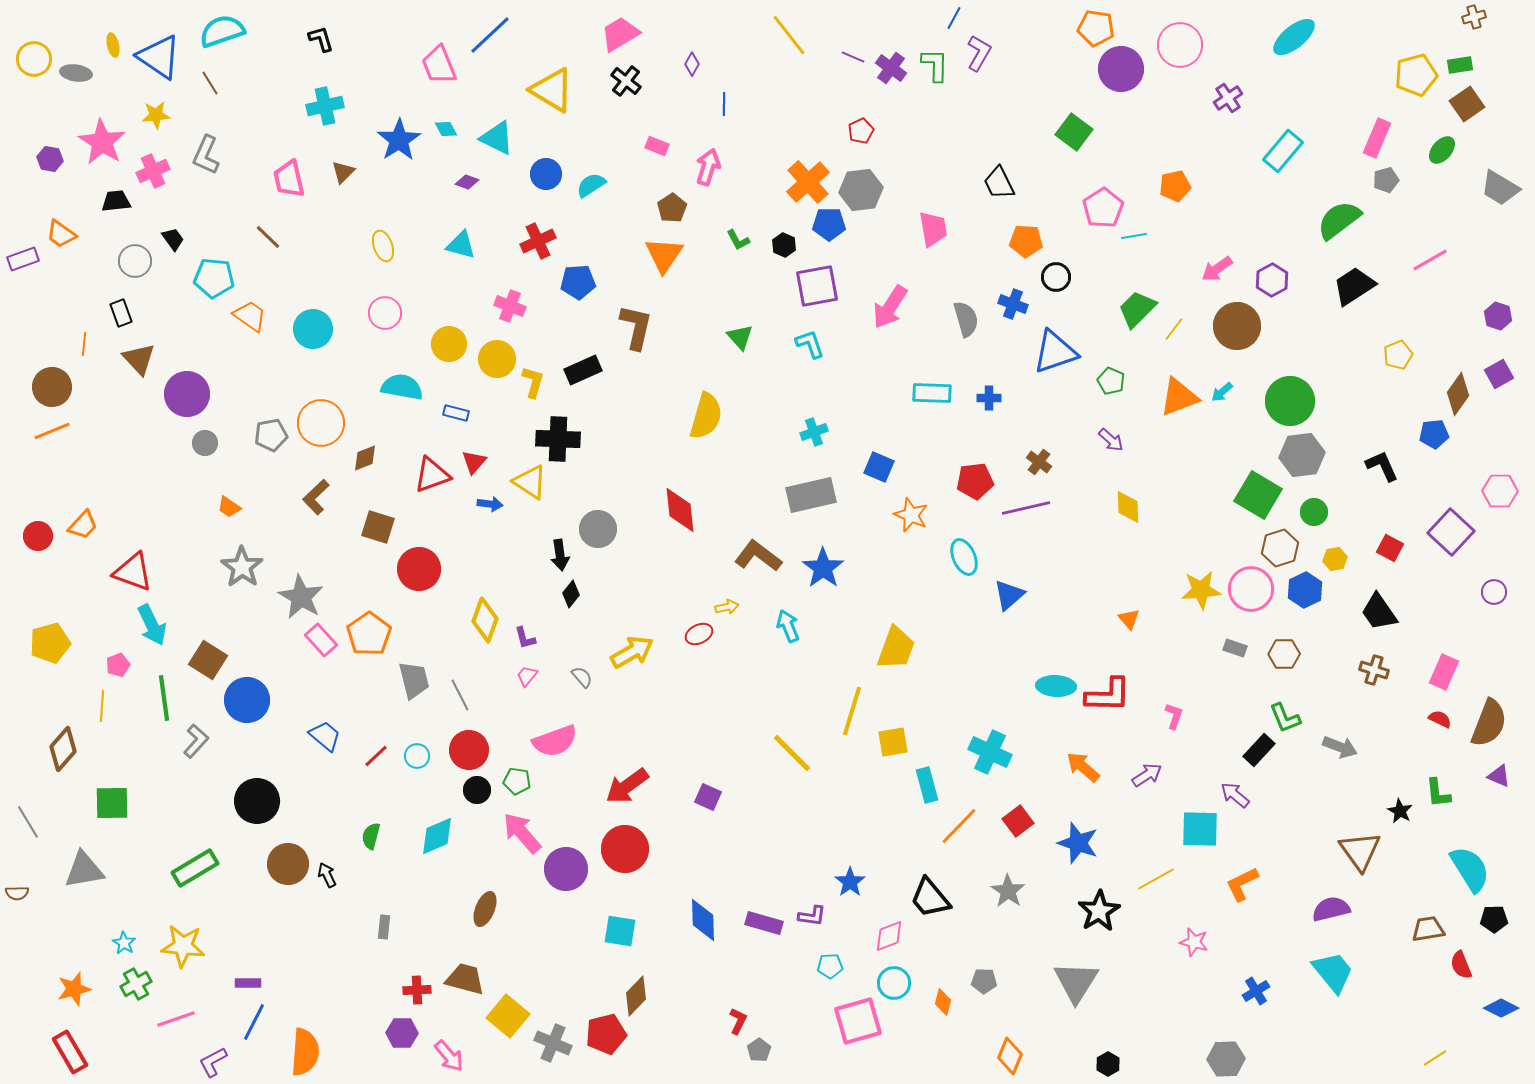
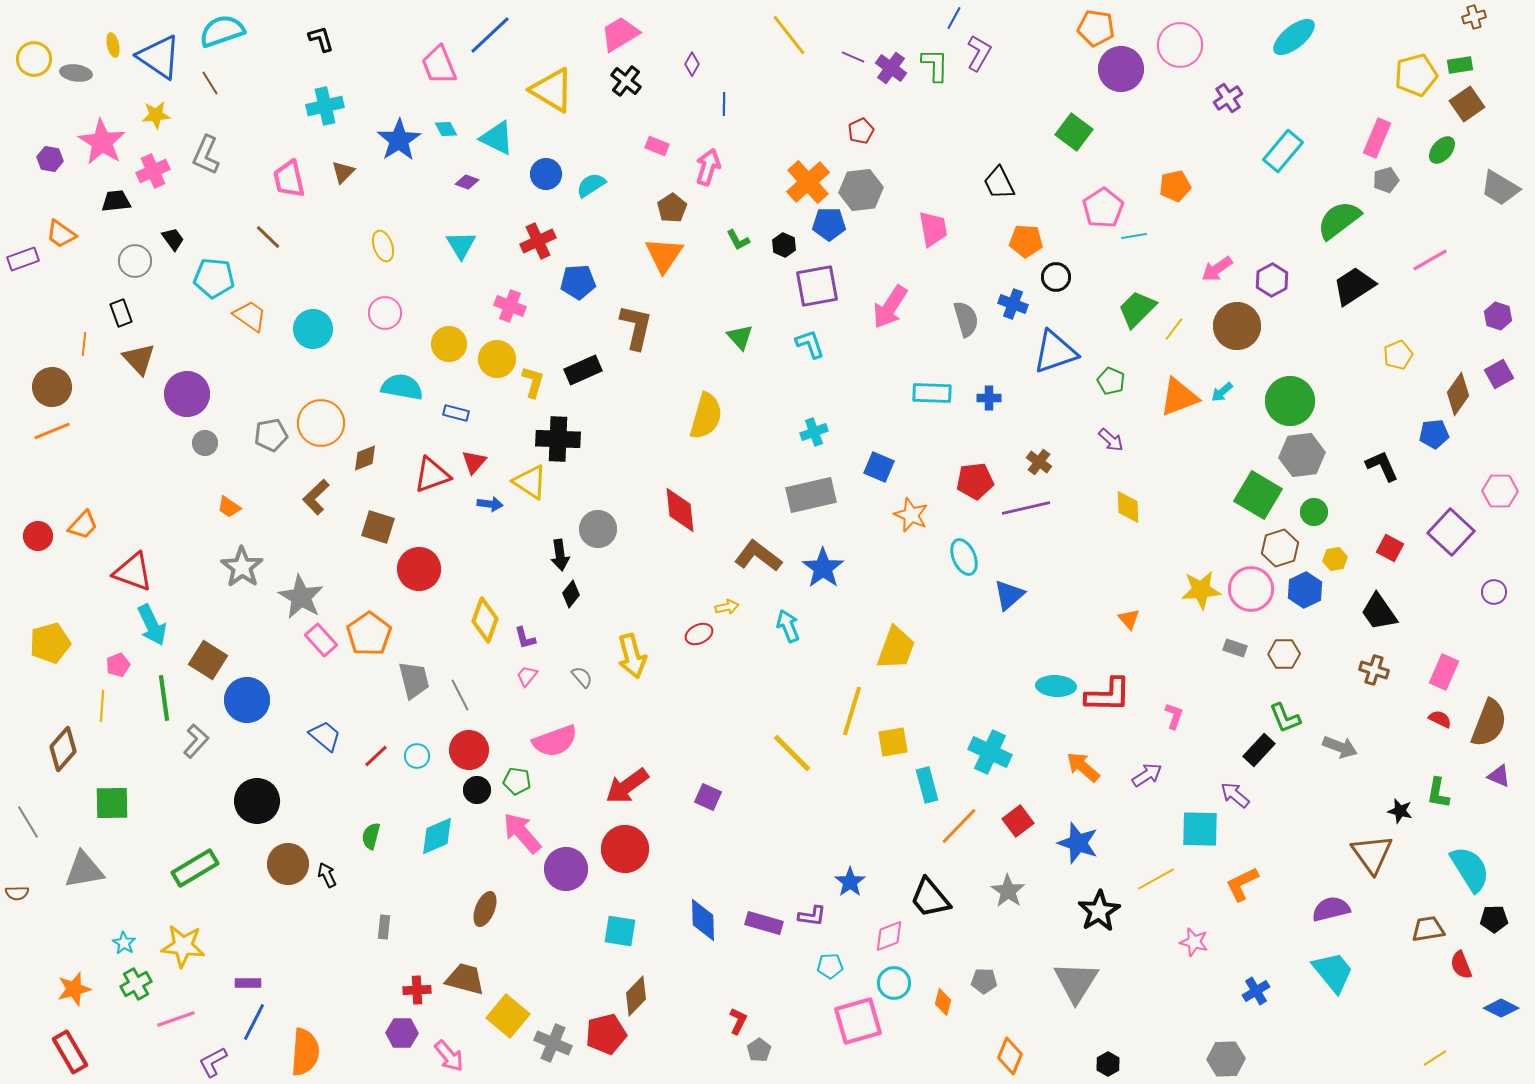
cyan triangle at (461, 245): rotated 44 degrees clockwise
yellow arrow at (632, 652): moved 4 px down; rotated 105 degrees clockwise
green L-shape at (1438, 793): rotated 16 degrees clockwise
black star at (1400, 811): rotated 15 degrees counterclockwise
brown triangle at (1360, 851): moved 12 px right, 3 px down
